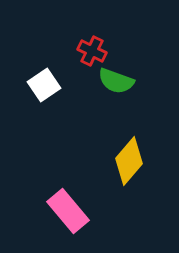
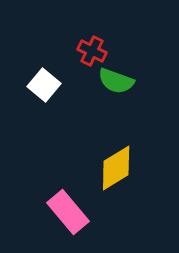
white square: rotated 16 degrees counterclockwise
yellow diamond: moved 13 px left, 7 px down; rotated 18 degrees clockwise
pink rectangle: moved 1 px down
